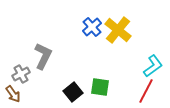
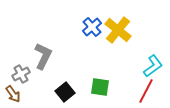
black square: moved 8 px left
